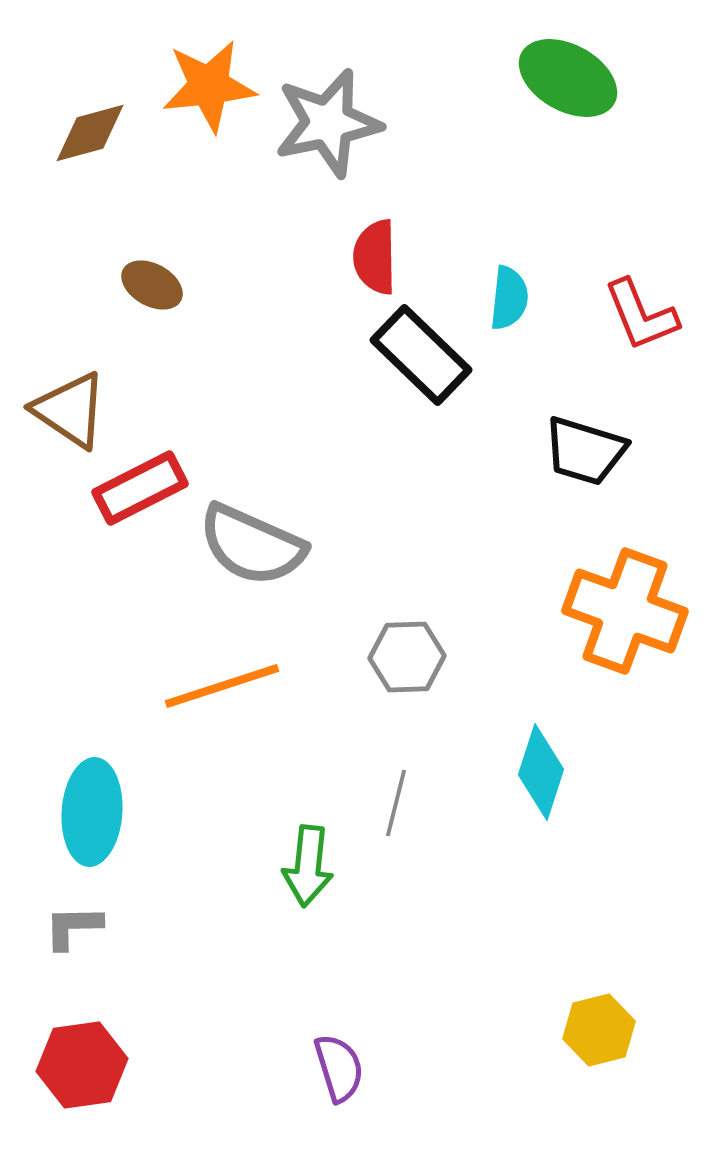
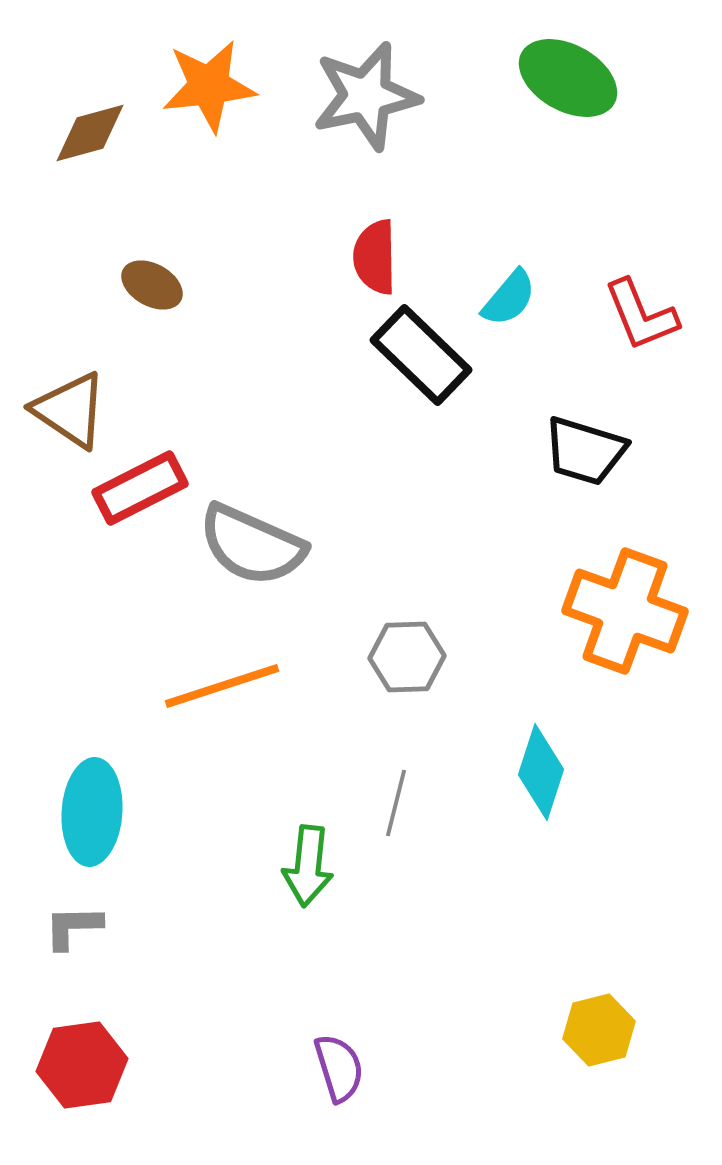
gray star: moved 38 px right, 27 px up
cyan semicircle: rotated 34 degrees clockwise
